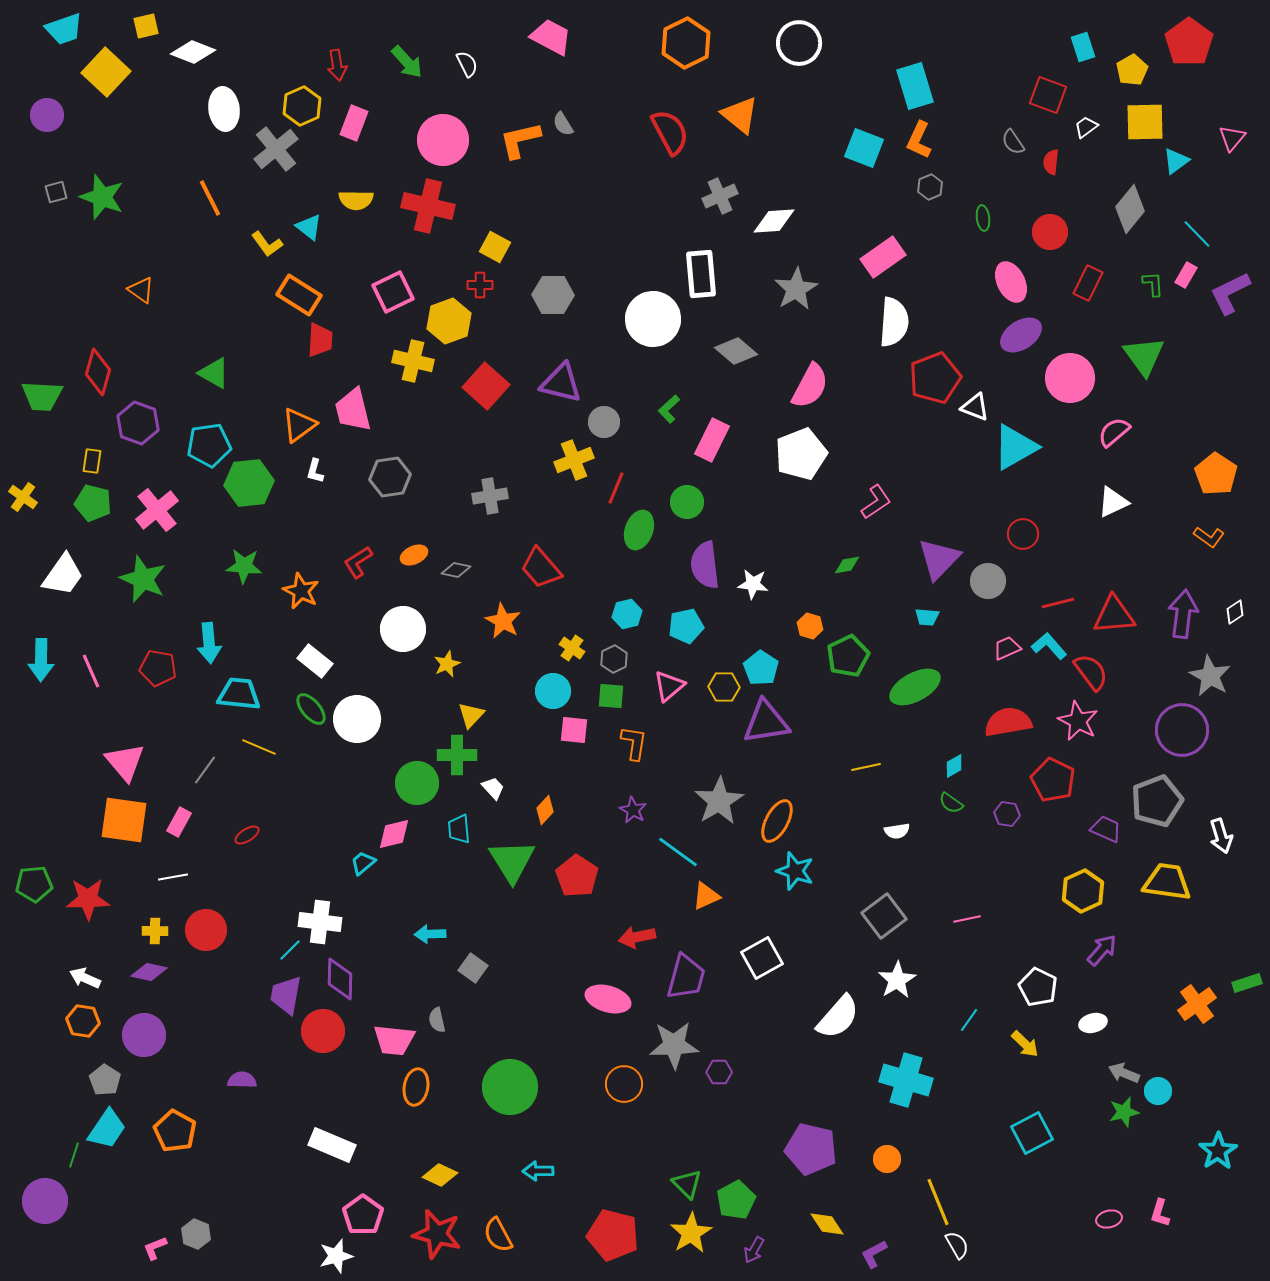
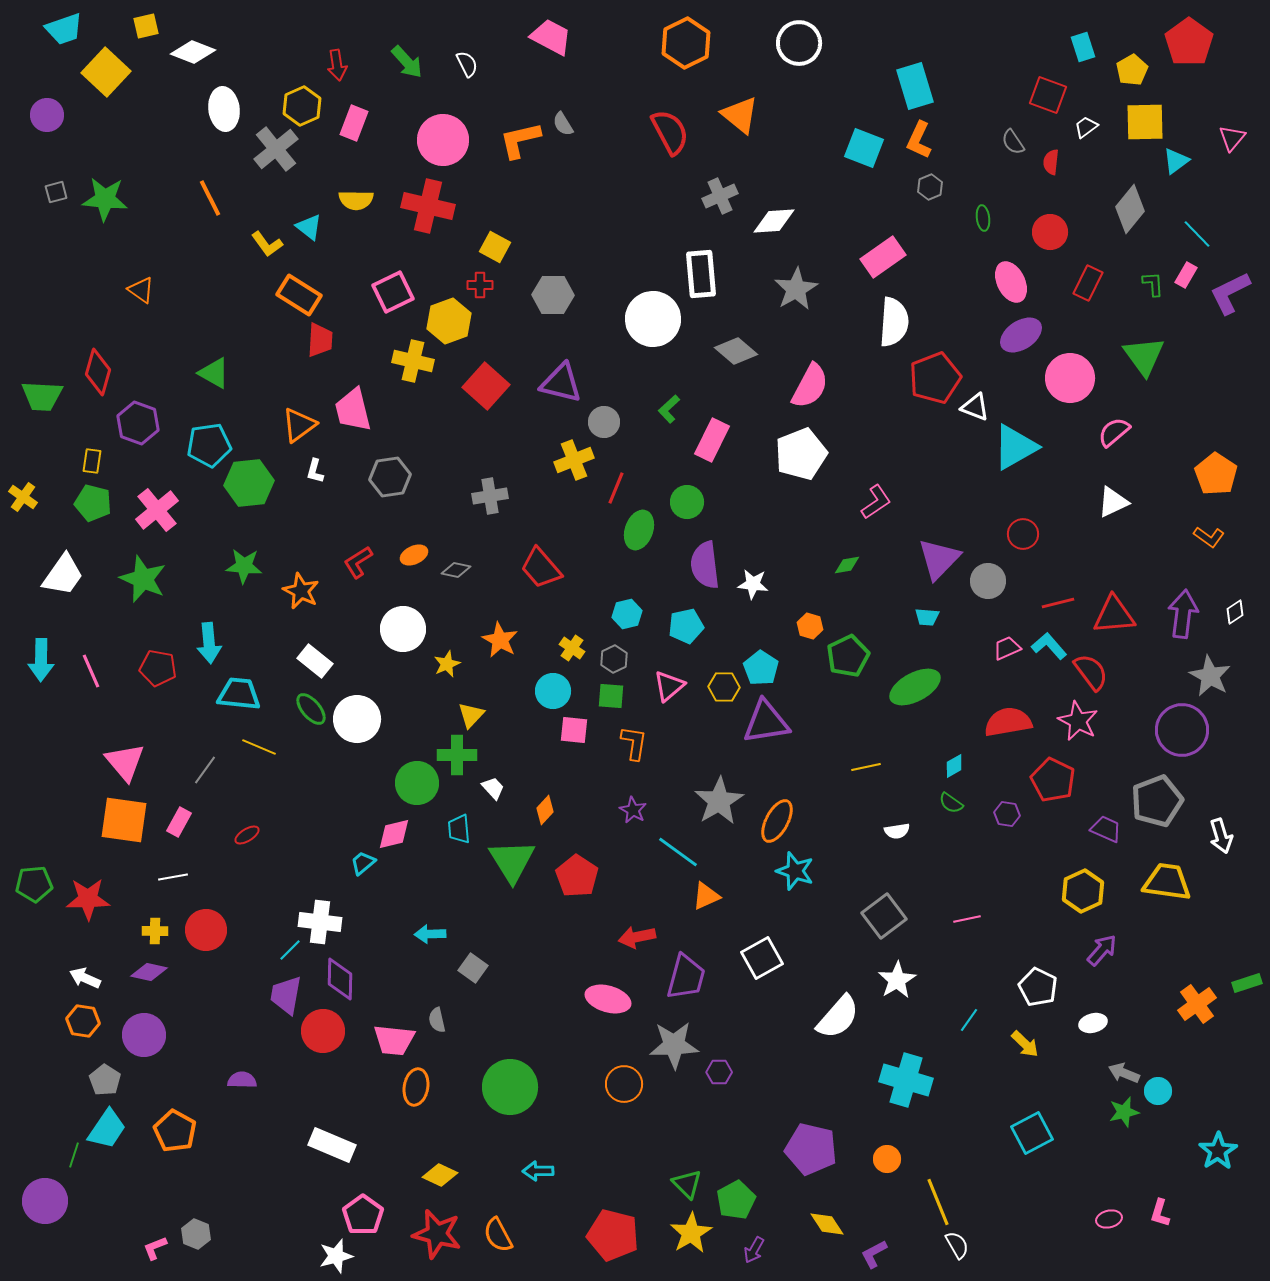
green star at (102, 197): moved 3 px right, 2 px down; rotated 15 degrees counterclockwise
orange star at (503, 621): moved 3 px left, 19 px down
